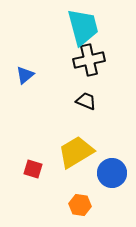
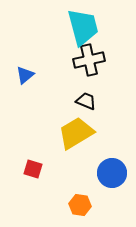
yellow trapezoid: moved 19 px up
